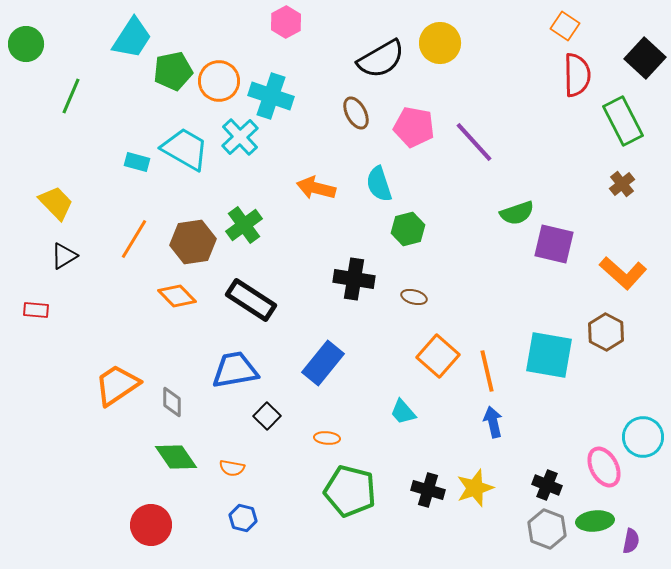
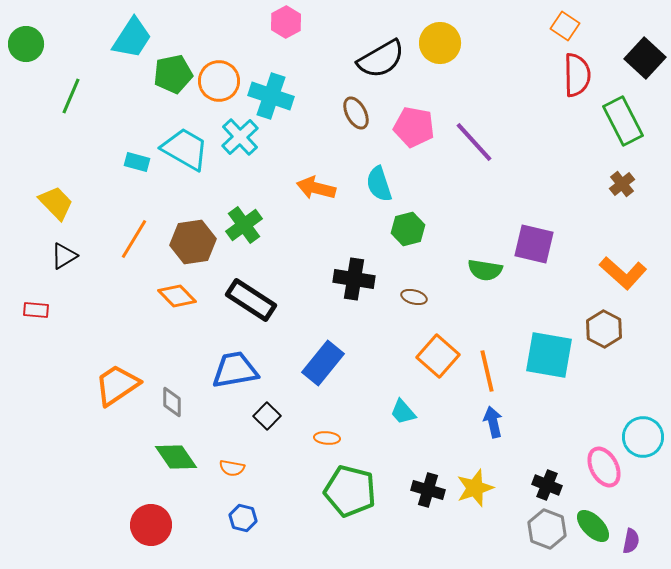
green pentagon at (173, 71): moved 3 px down
green semicircle at (517, 213): moved 32 px left, 57 px down; rotated 28 degrees clockwise
purple square at (554, 244): moved 20 px left
brown hexagon at (606, 332): moved 2 px left, 3 px up
green ellipse at (595, 521): moved 2 px left, 5 px down; rotated 51 degrees clockwise
